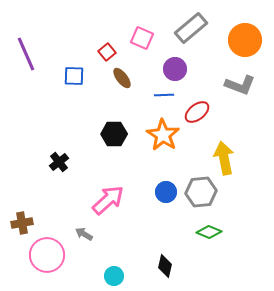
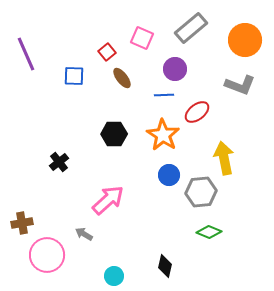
blue circle: moved 3 px right, 17 px up
